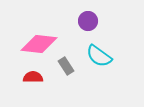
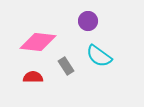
pink diamond: moved 1 px left, 2 px up
